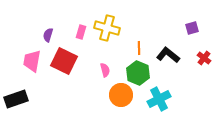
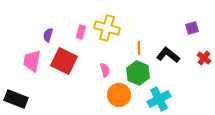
orange circle: moved 2 px left
black rectangle: rotated 40 degrees clockwise
